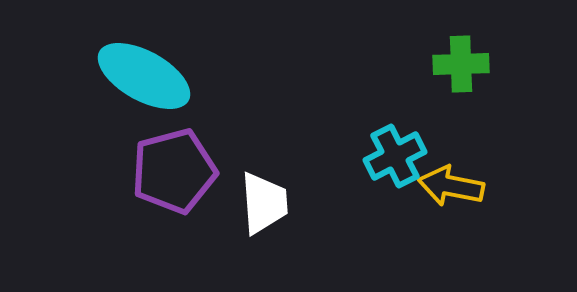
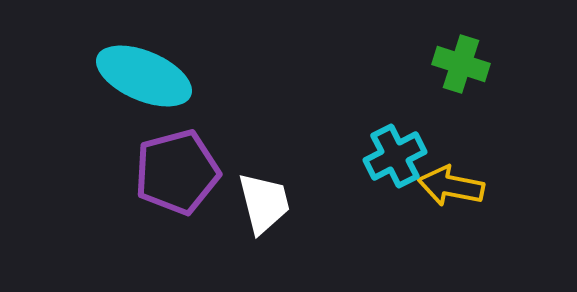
green cross: rotated 20 degrees clockwise
cyan ellipse: rotated 6 degrees counterclockwise
purple pentagon: moved 3 px right, 1 px down
white trapezoid: rotated 10 degrees counterclockwise
